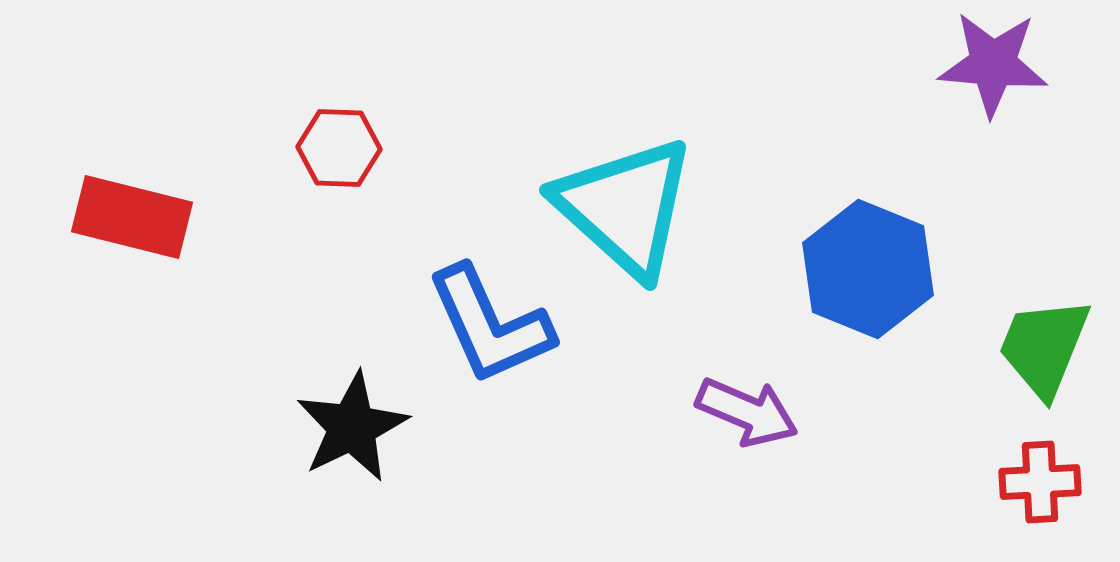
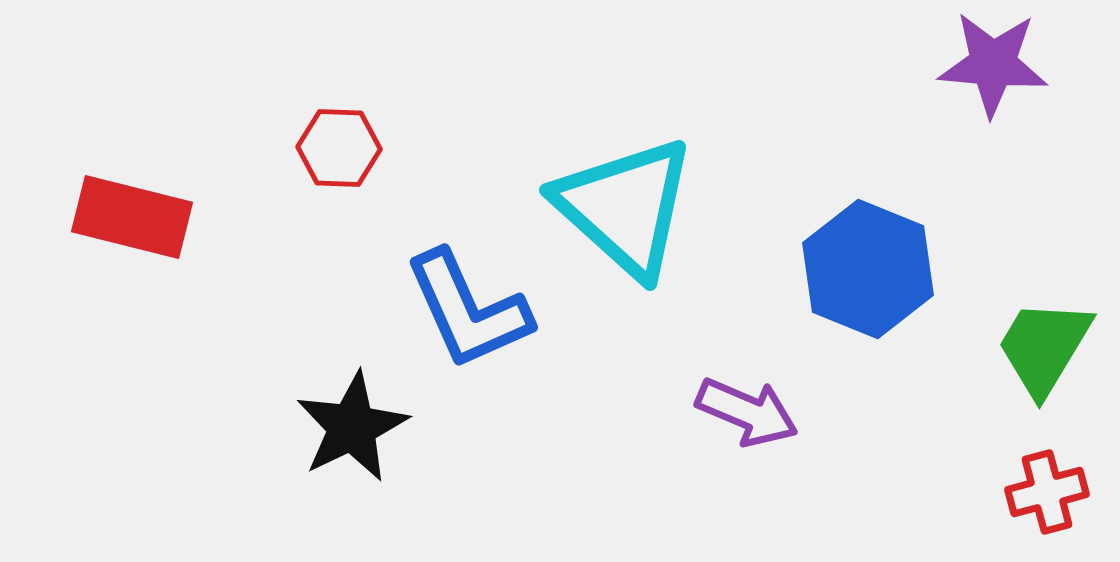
blue L-shape: moved 22 px left, 15 px up
green trapezoid: rotated 9 degrees clockwise
red cross: moved 7 px right, 10 px down; rotated 12 degrees counterclockwise
